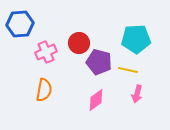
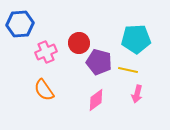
orange semicircle: rotated 135 degrees clockwise
